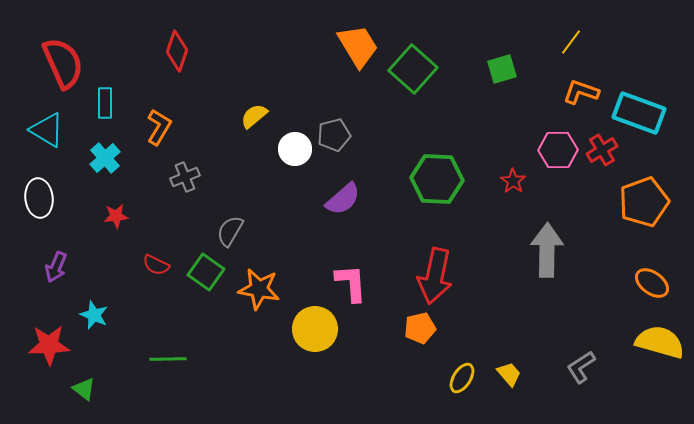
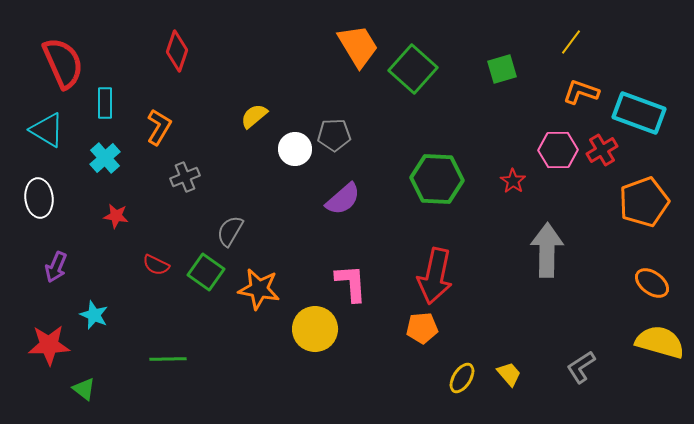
gray pentagon at (334, 135): rotated 12 degrees clockwise
red star at (116, 216): rotated 15 degrees clockwise
orange pentagon at (420, 328): moved 2 px right; rotated 8 degrees clockwise
